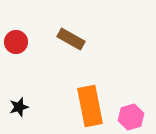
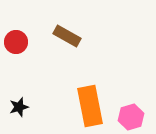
brown rectangle: moved 4 px left, 3 px up
